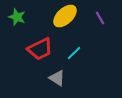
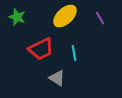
red trapezoid: moved 1 px right
cyan line: rotated 56 degrees counterclockwise
